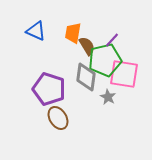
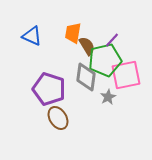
blue triangle: moved 4 px left, 5 px down
pink square: moved 2 px right, 1 px down; rotated 20 degrees counterclockwise
gray star: rotated 14 degrees clockwise
